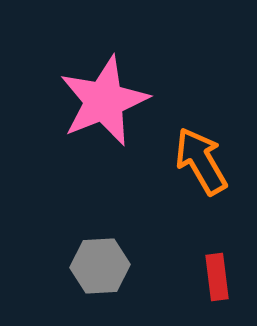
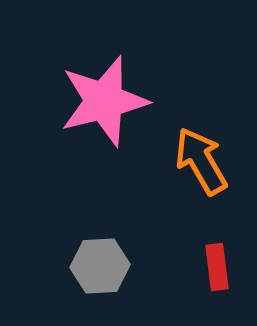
pink star: rotated 8 degrees clockwise
red rectangle: moved 10 px up
